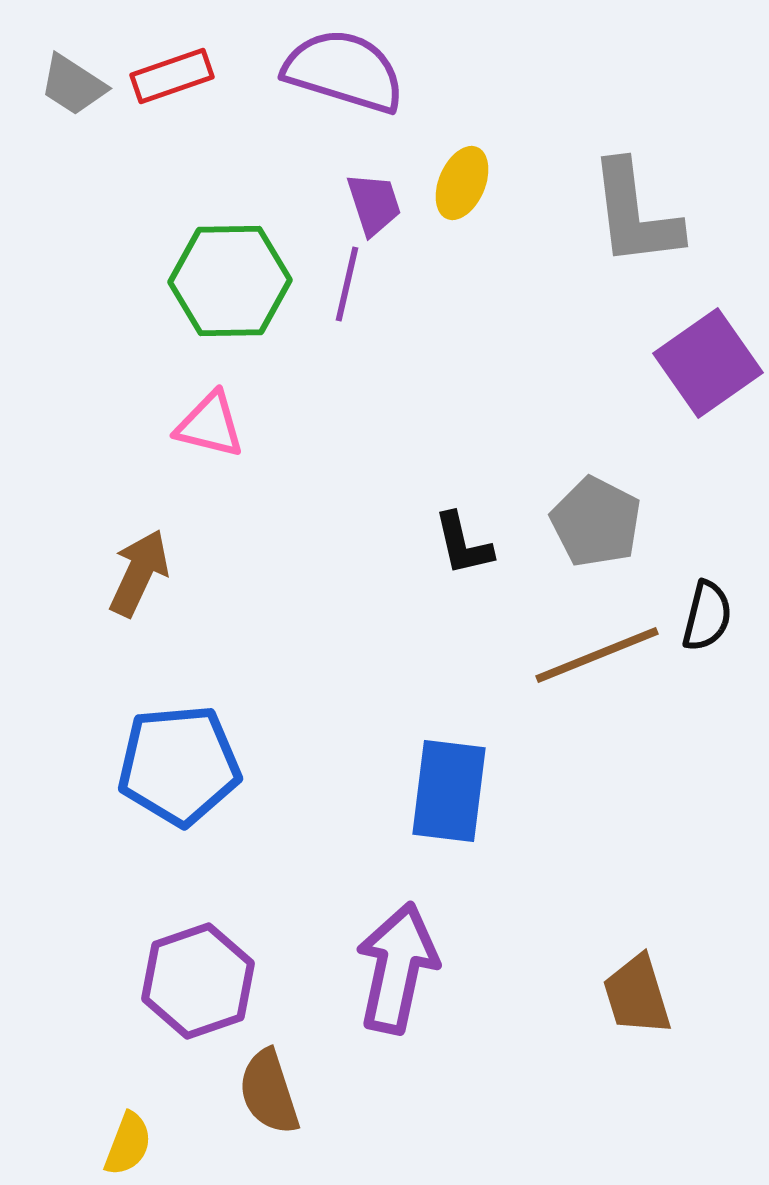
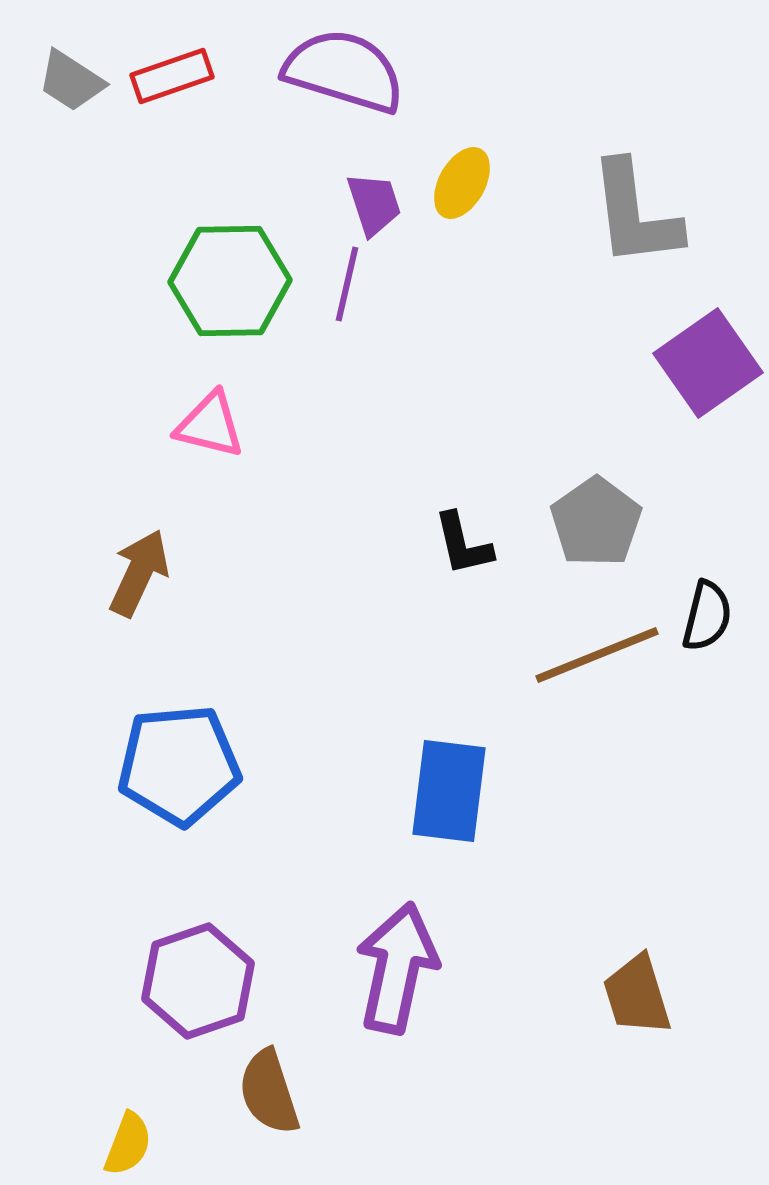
gray trapezoid: moved 2 px left, 4 px up
yellow ellipse: rotated 6 degrees clockwise
gray pentagon: rotated 10 degrees clockwise
